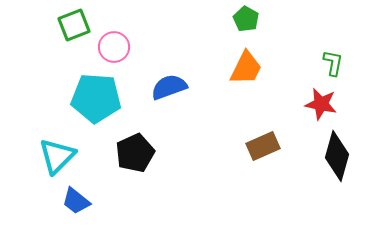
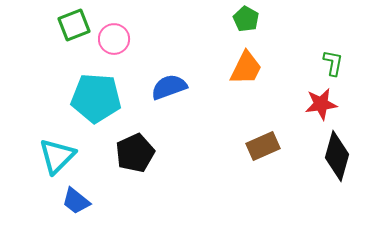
pink circle: moved 8 px up
red star: rotated 20 degrees counterclockwise
